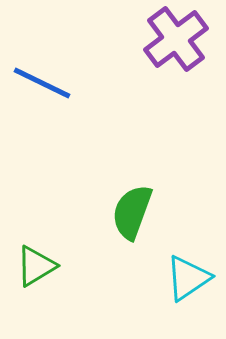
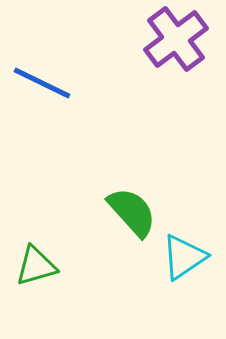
green semicircle: rotated 118 degrees clockwise
green triangle: rotated 15 degrees clockwise
cyan triangle: moved 4 px left, 21 px up
